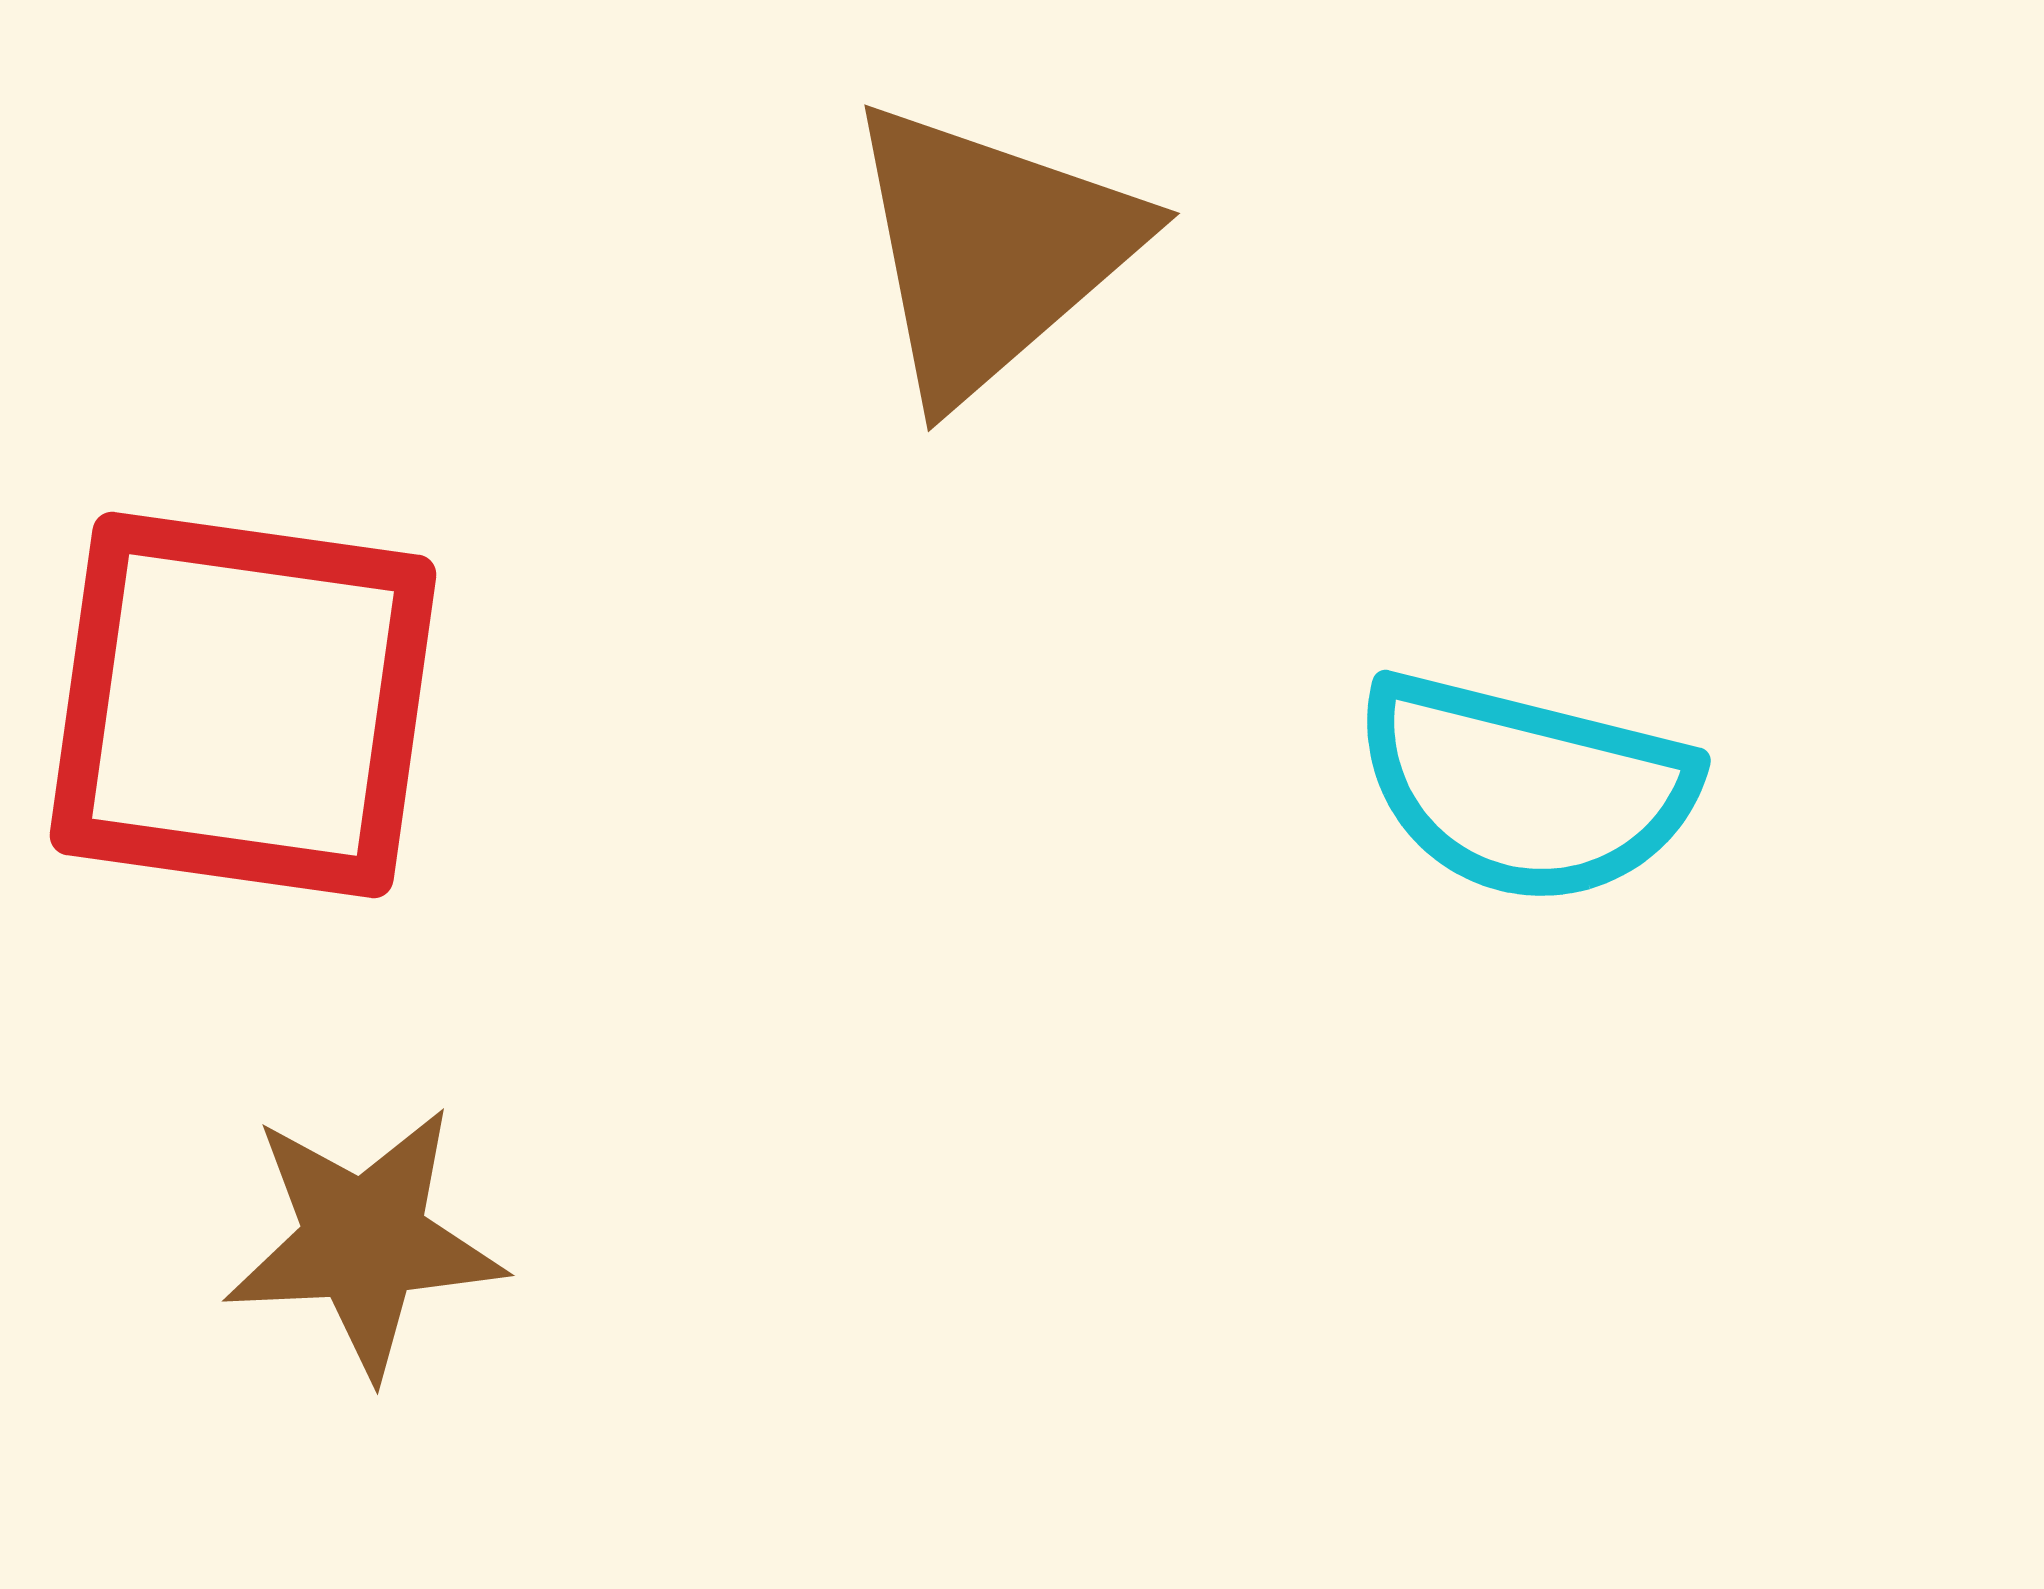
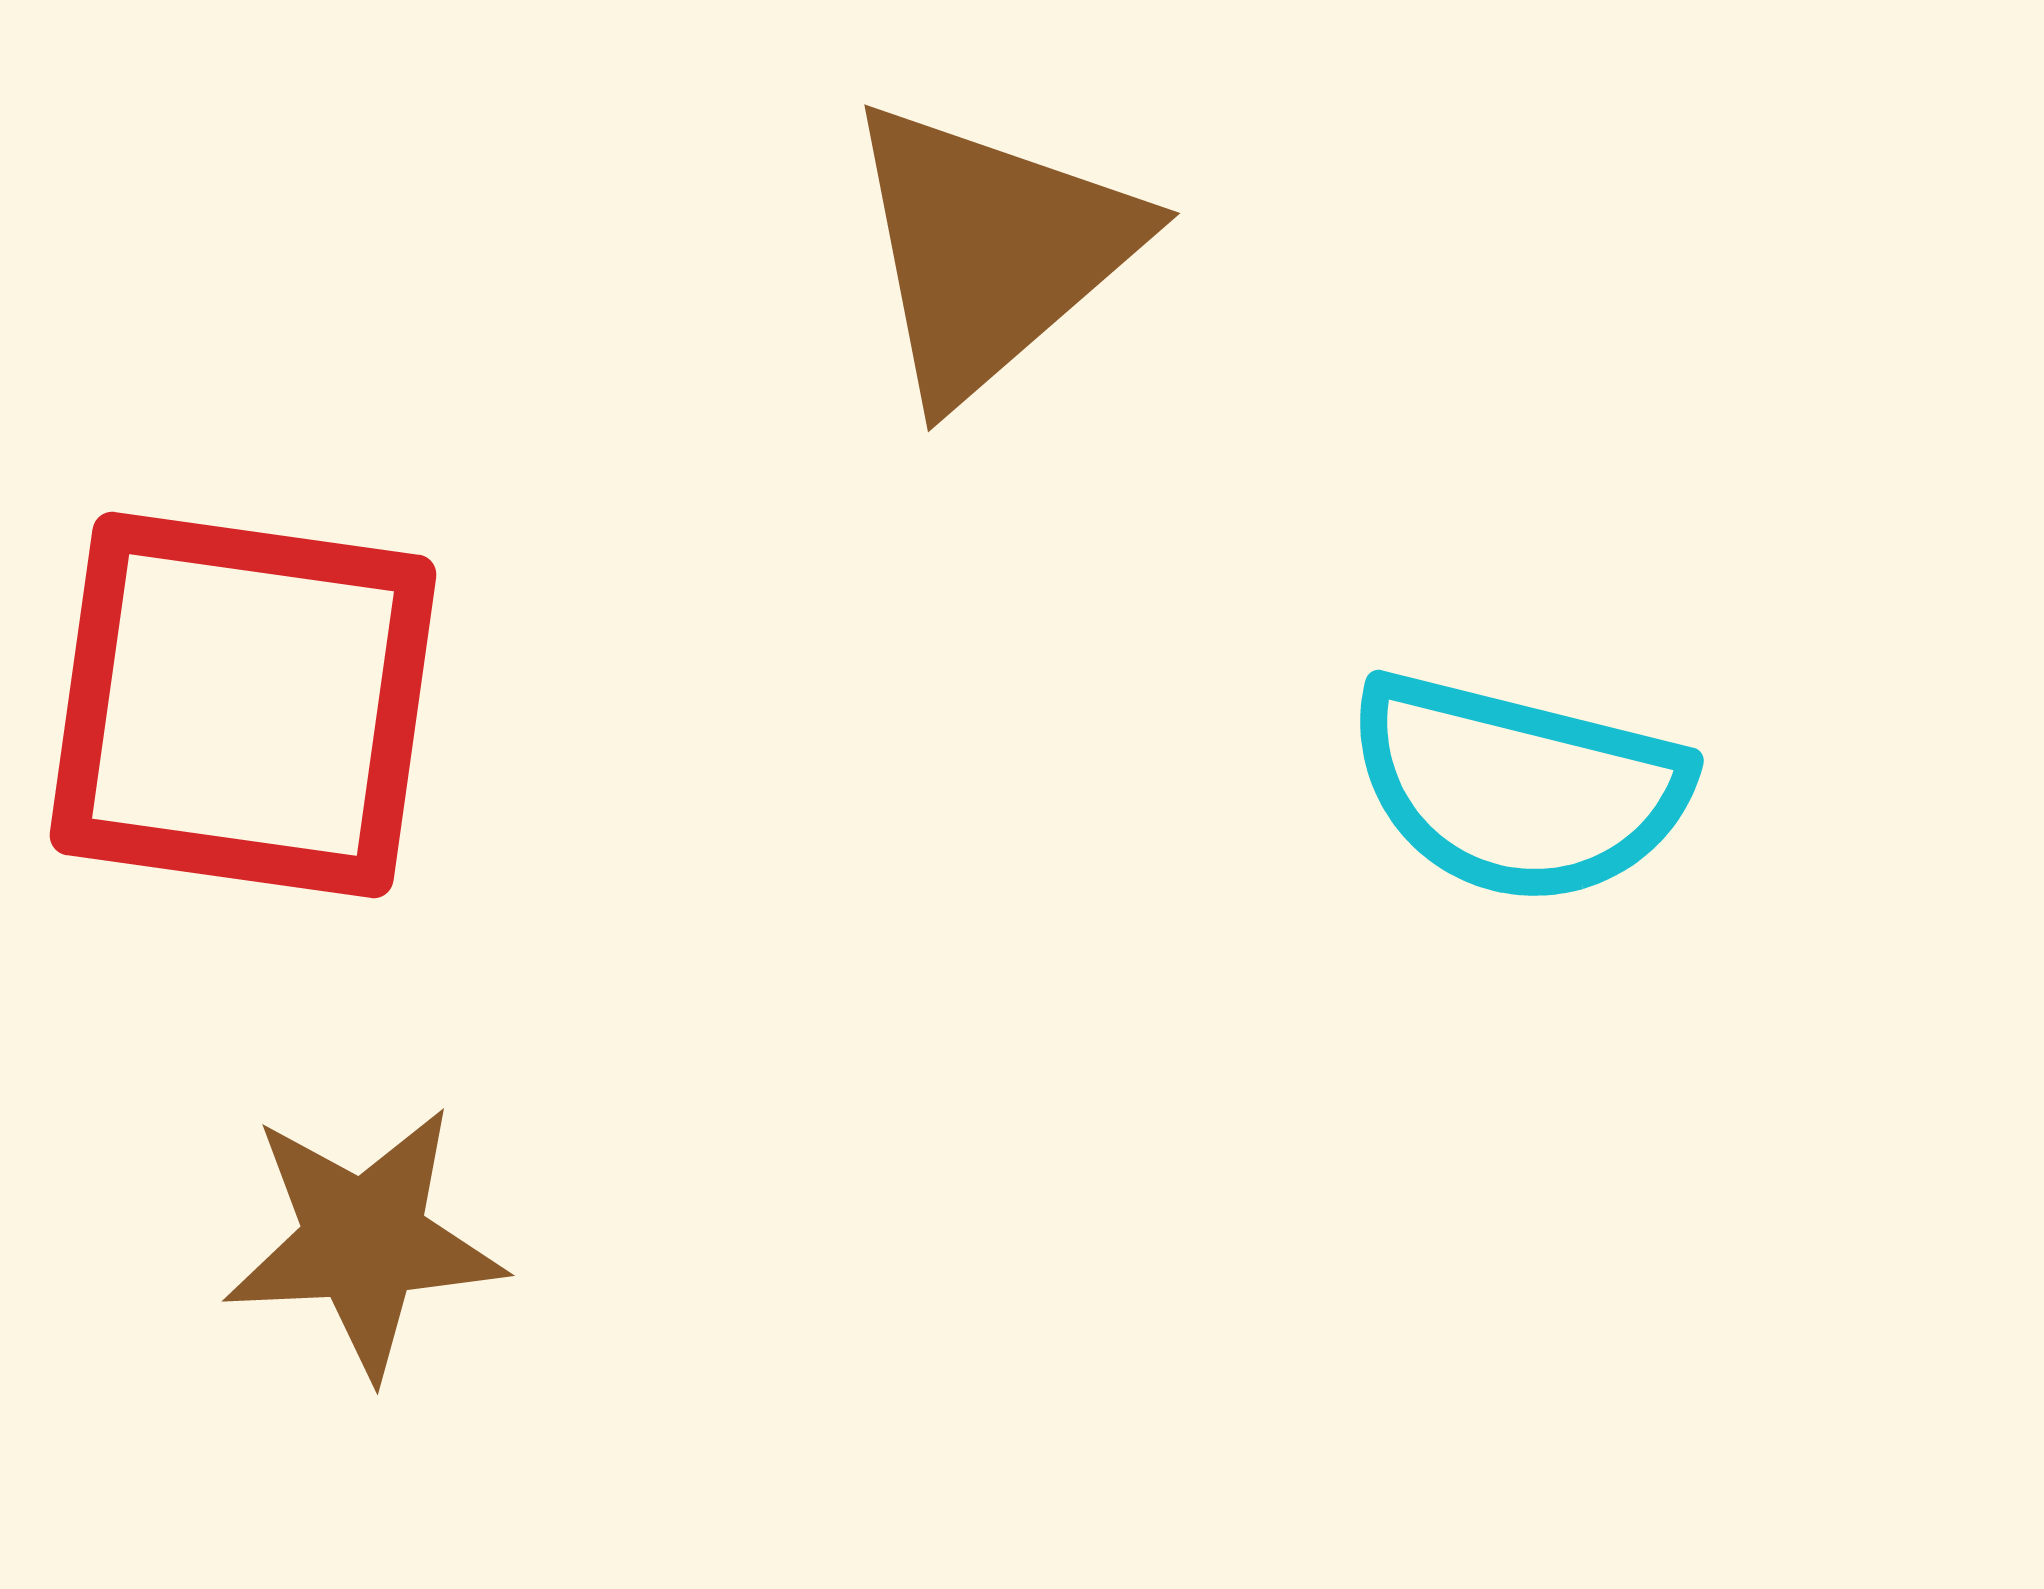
cyan semicircle: moved 7 px left
